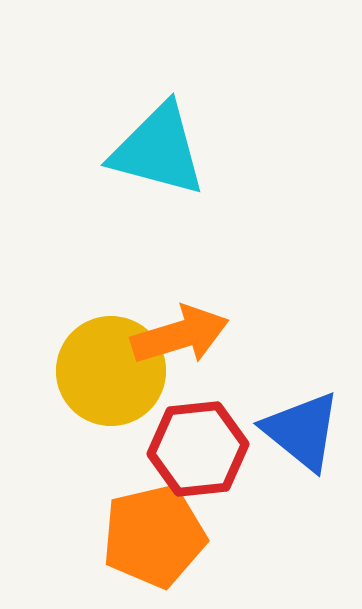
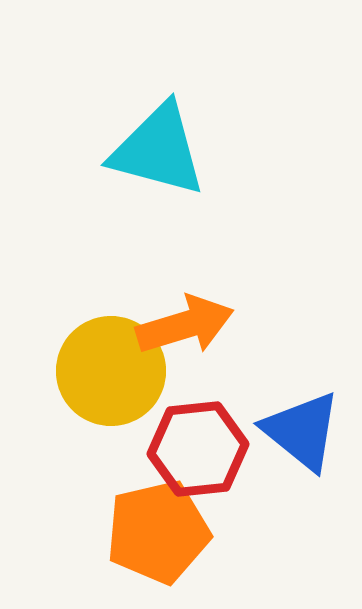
orange arrow: moved 5 px right, 10 px up
orange pentagon: moved 4 px right, 4 px up
